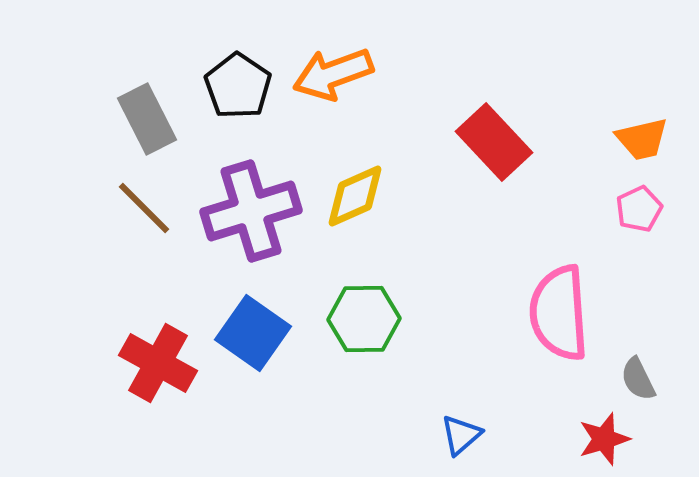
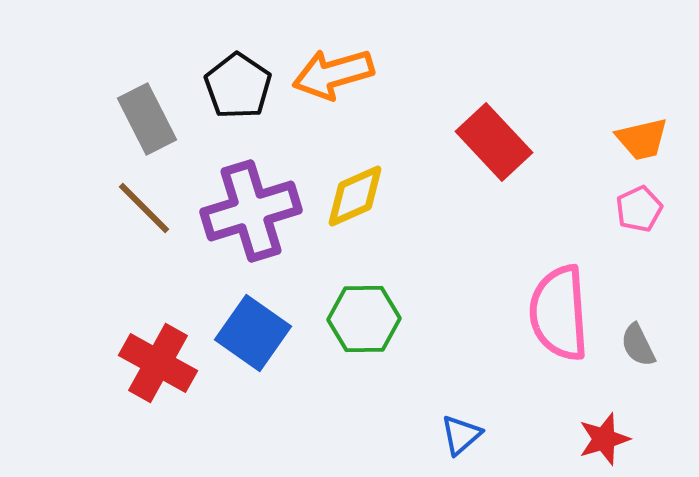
orange arrow: rotated 4 degrees clockwise
gray semicircle: moved 34 px up
